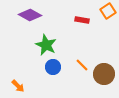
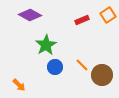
orange square: moved 4 px down
red rectangle: rotated 32 degrees counterclockwise
green star: rotated 15 degrees clockwise
blue circle: moved 2 px right
brown circle: moved 2 px left, 1 px down
orange arrow: moved 1 px right, 1 px up
